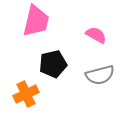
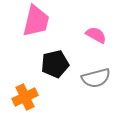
black pentagon: moved 2 px right
gray semicircle: moved 4 px left, 3 px down
orange cross: moved 1 px left, 3 px down
